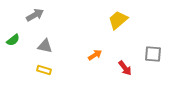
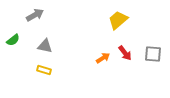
orange arrow: moved 8 px right, 3 px down
red arrow: moved 15 px up
